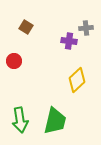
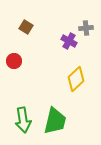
purple cross: rotated 21 degrees clockwise
yellow diamond: moved 1 px left, 1 px up
green arrow: moved 3 px right
